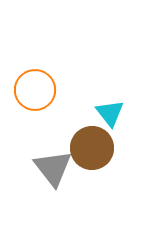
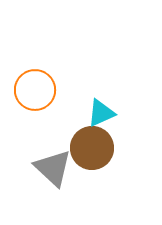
cyan triangle: moved 9 px left; rotated 44 degrees clockwise
gray triangle: rotated 9 degrees counterclockwise
